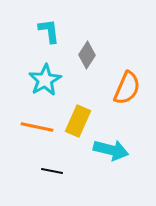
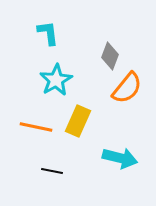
cyan L-shape: moved 1 px left, 2 px down
gray diamond: moved 23 px right, 1 px down; rotated 12 degrees counterclockwise
cyan star: moved 11 px right
orange semicircle: rotated 16 degrees clockwise
orange line: moved 1 px left
cyan arrow: moved 9 px right, 8 px down
